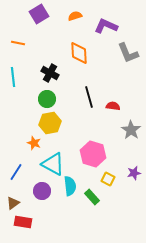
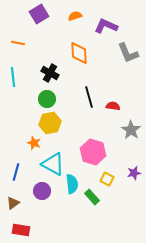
pink hexagon: moved 2 px up
blue line: rotated 18 degrees counterclockwise
yellow square: moved 1 px left
cyan semicircle: moved 2 px right, 2 px up
red rectangle: moved 2 px left, 8 px down
